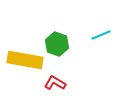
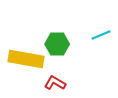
green hexagon: rotated 20 degrees counterclockwise
yellow rectangle: moved 1 px right, 1 px up
